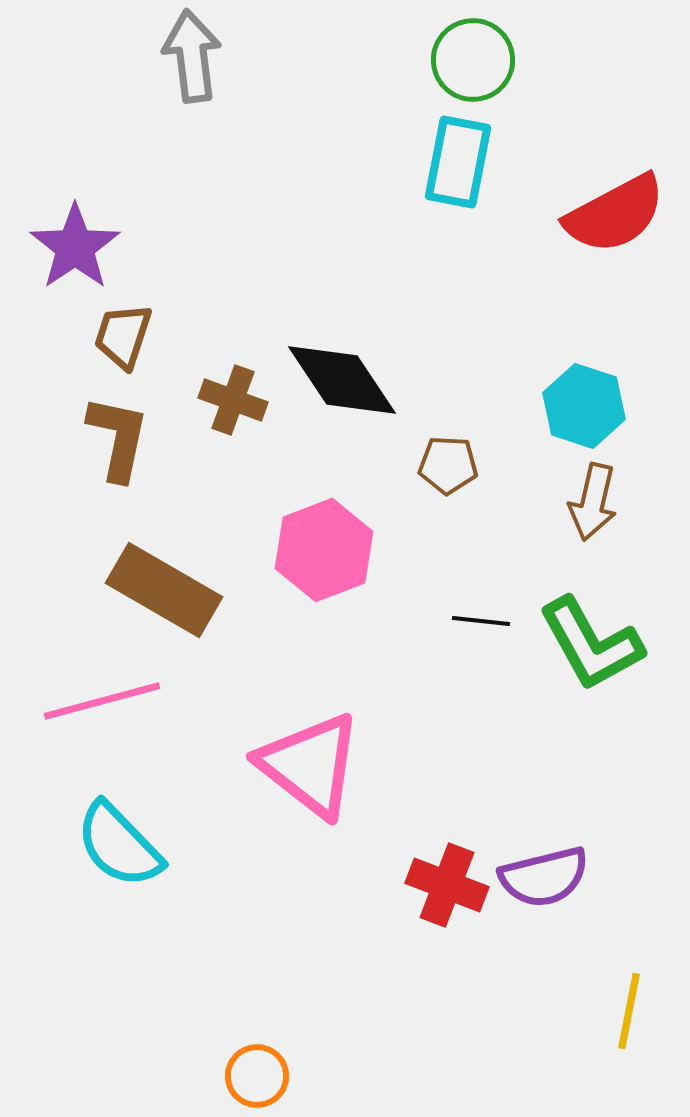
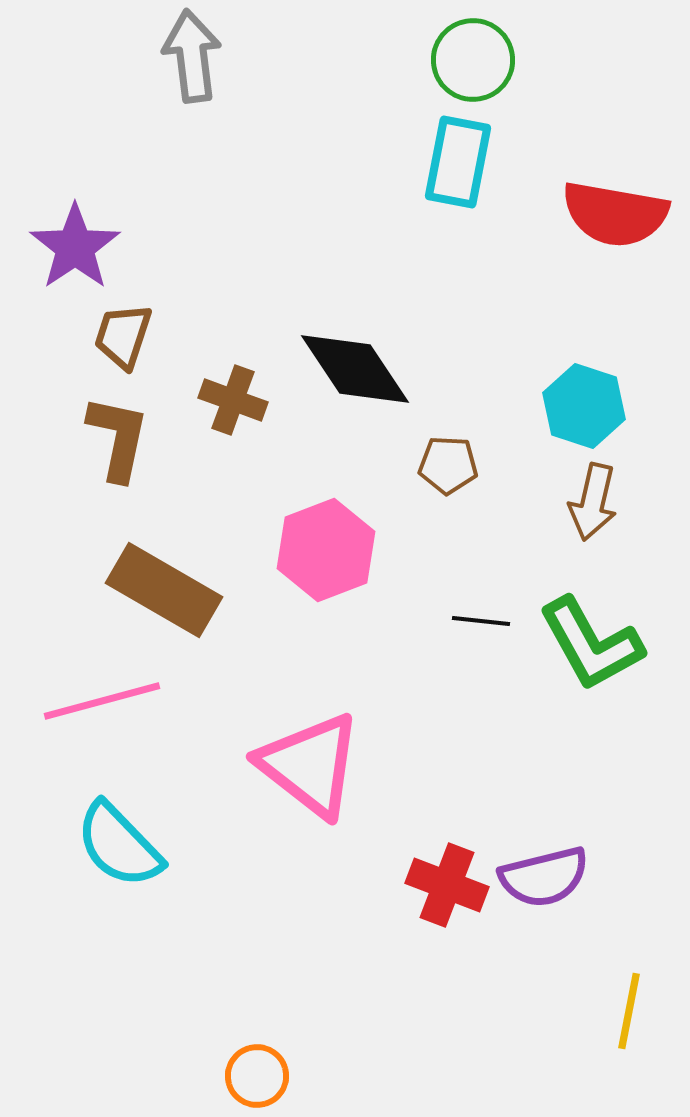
red semicircle: rotated 38 degrees clockwise
black diamond: moved 13 px right, 11 px up
pink hexagon: moved 2 px right
